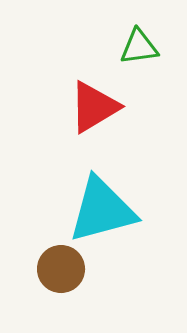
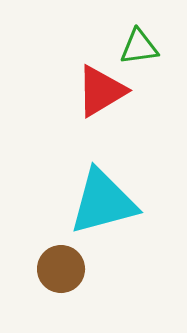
red triangle: moved 7 px right, 16 px up
cyan triangle: moved 1 px right, 8 px up
